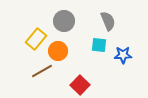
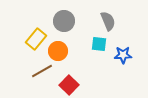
cyan square: moved 1 px up
red square: moved 11 px left
